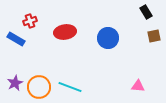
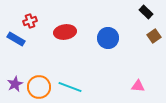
black rectangle: rotated 16 degrees counterclockwise
brown square: rotated 24 degrees counterclockwise
purple star: moved 1 px down
